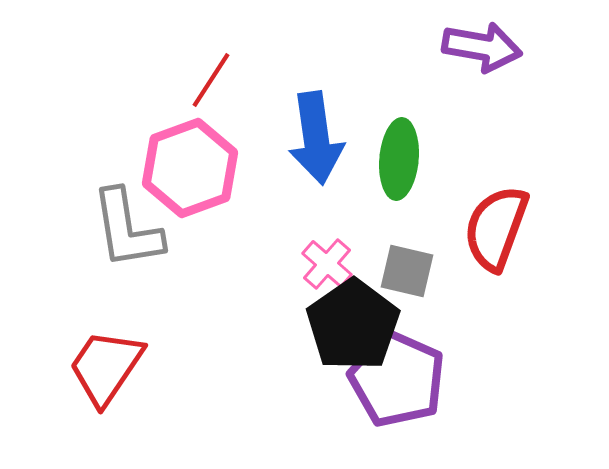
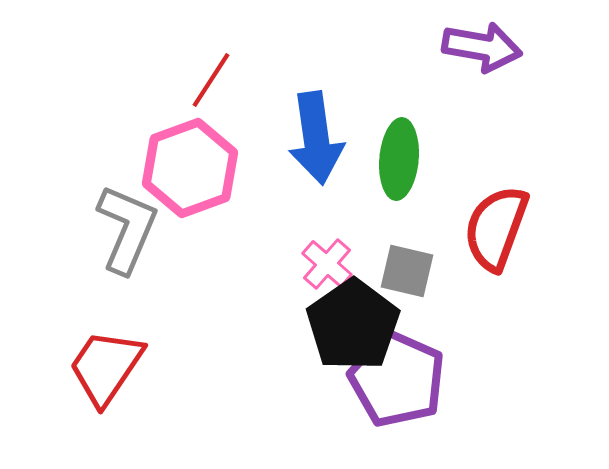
gray L-shape: rotated 148 degrees counterclockwise
